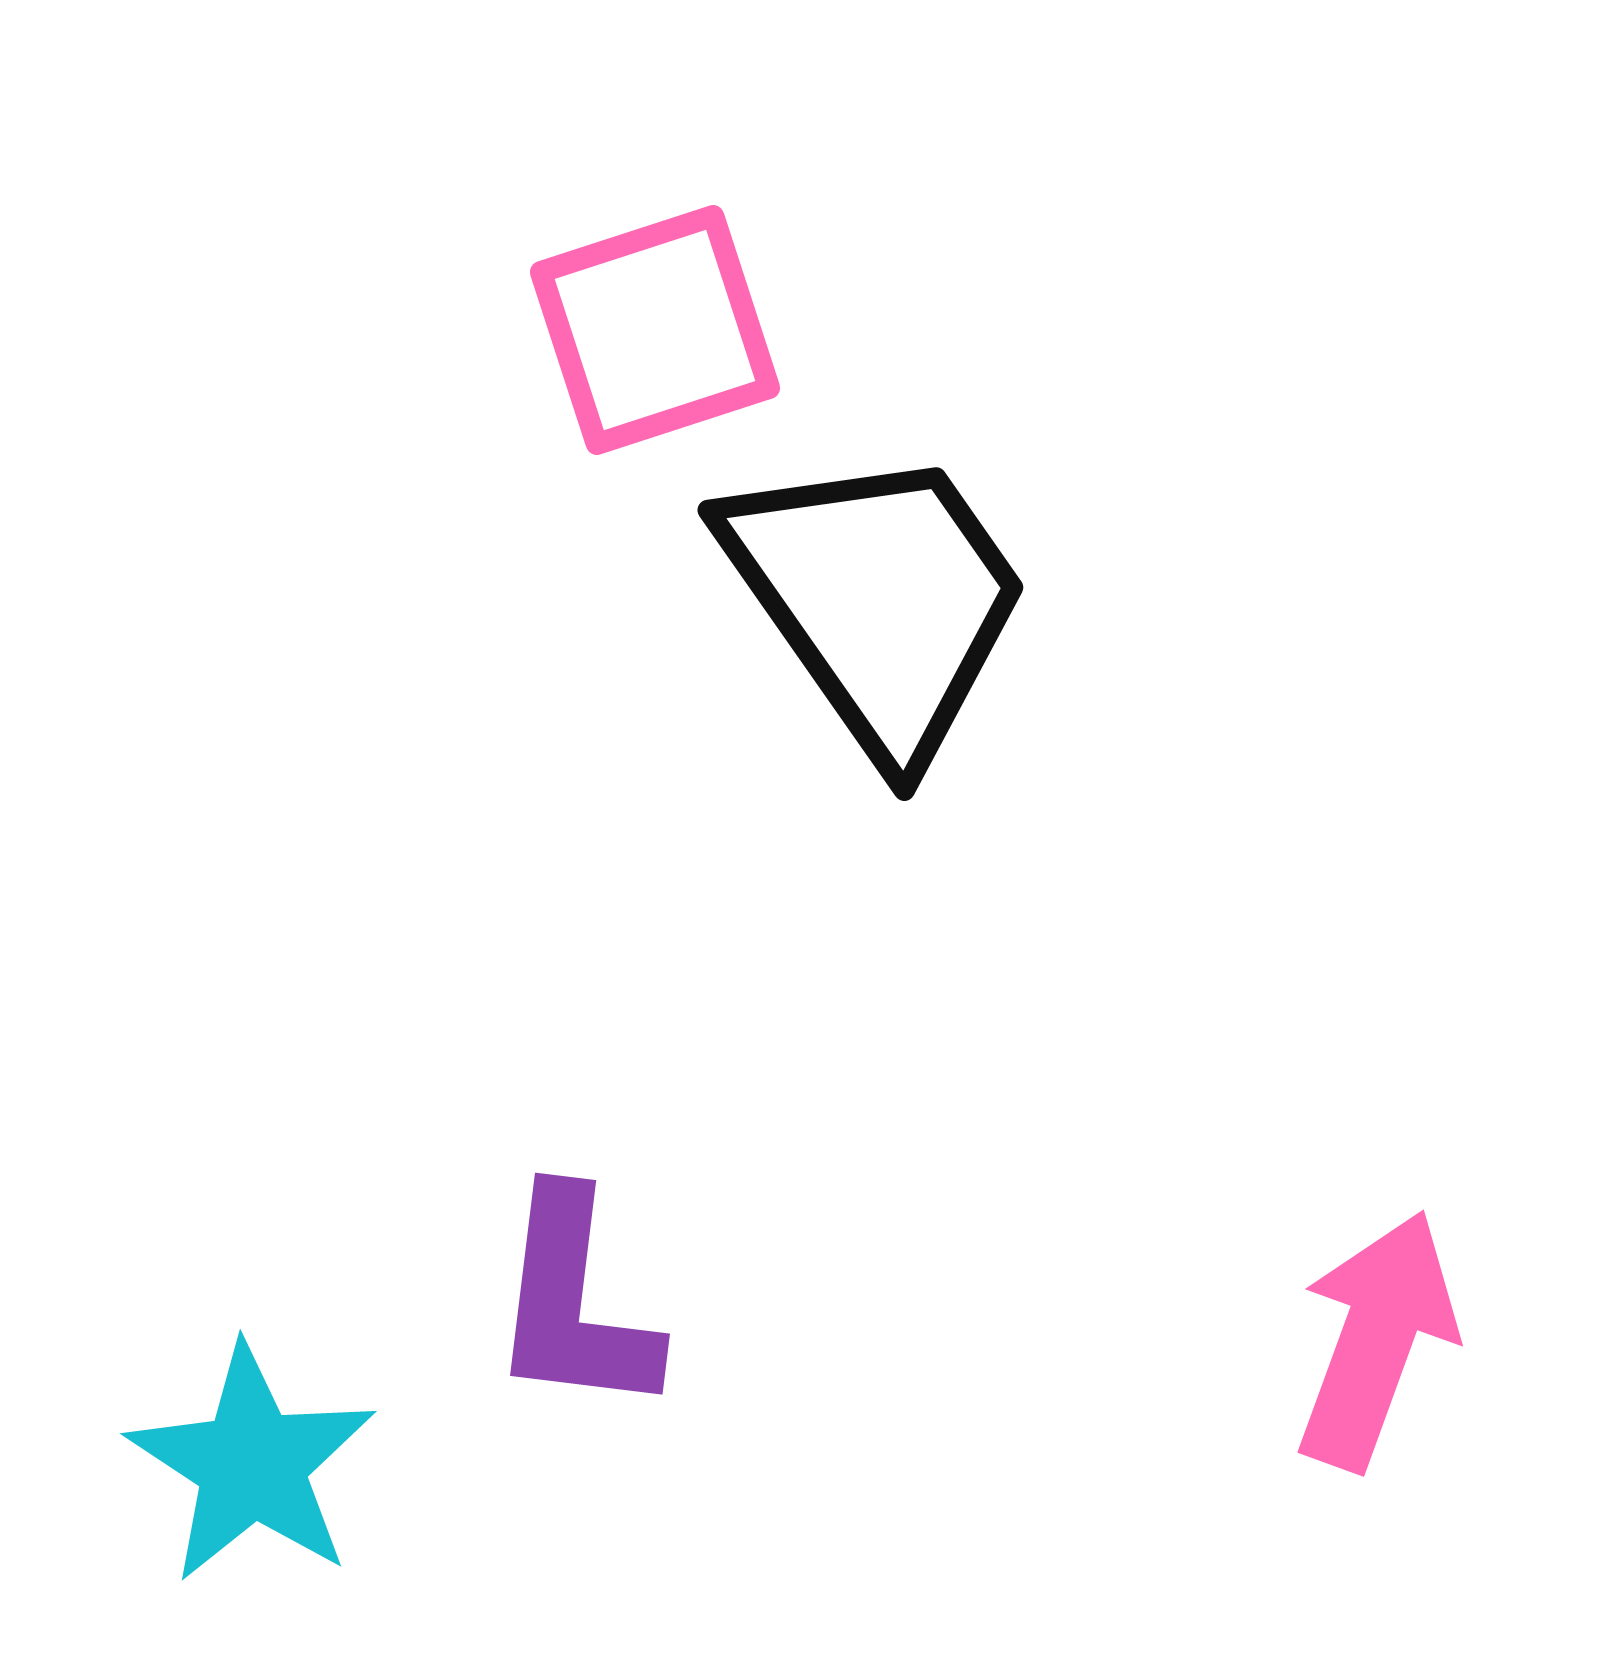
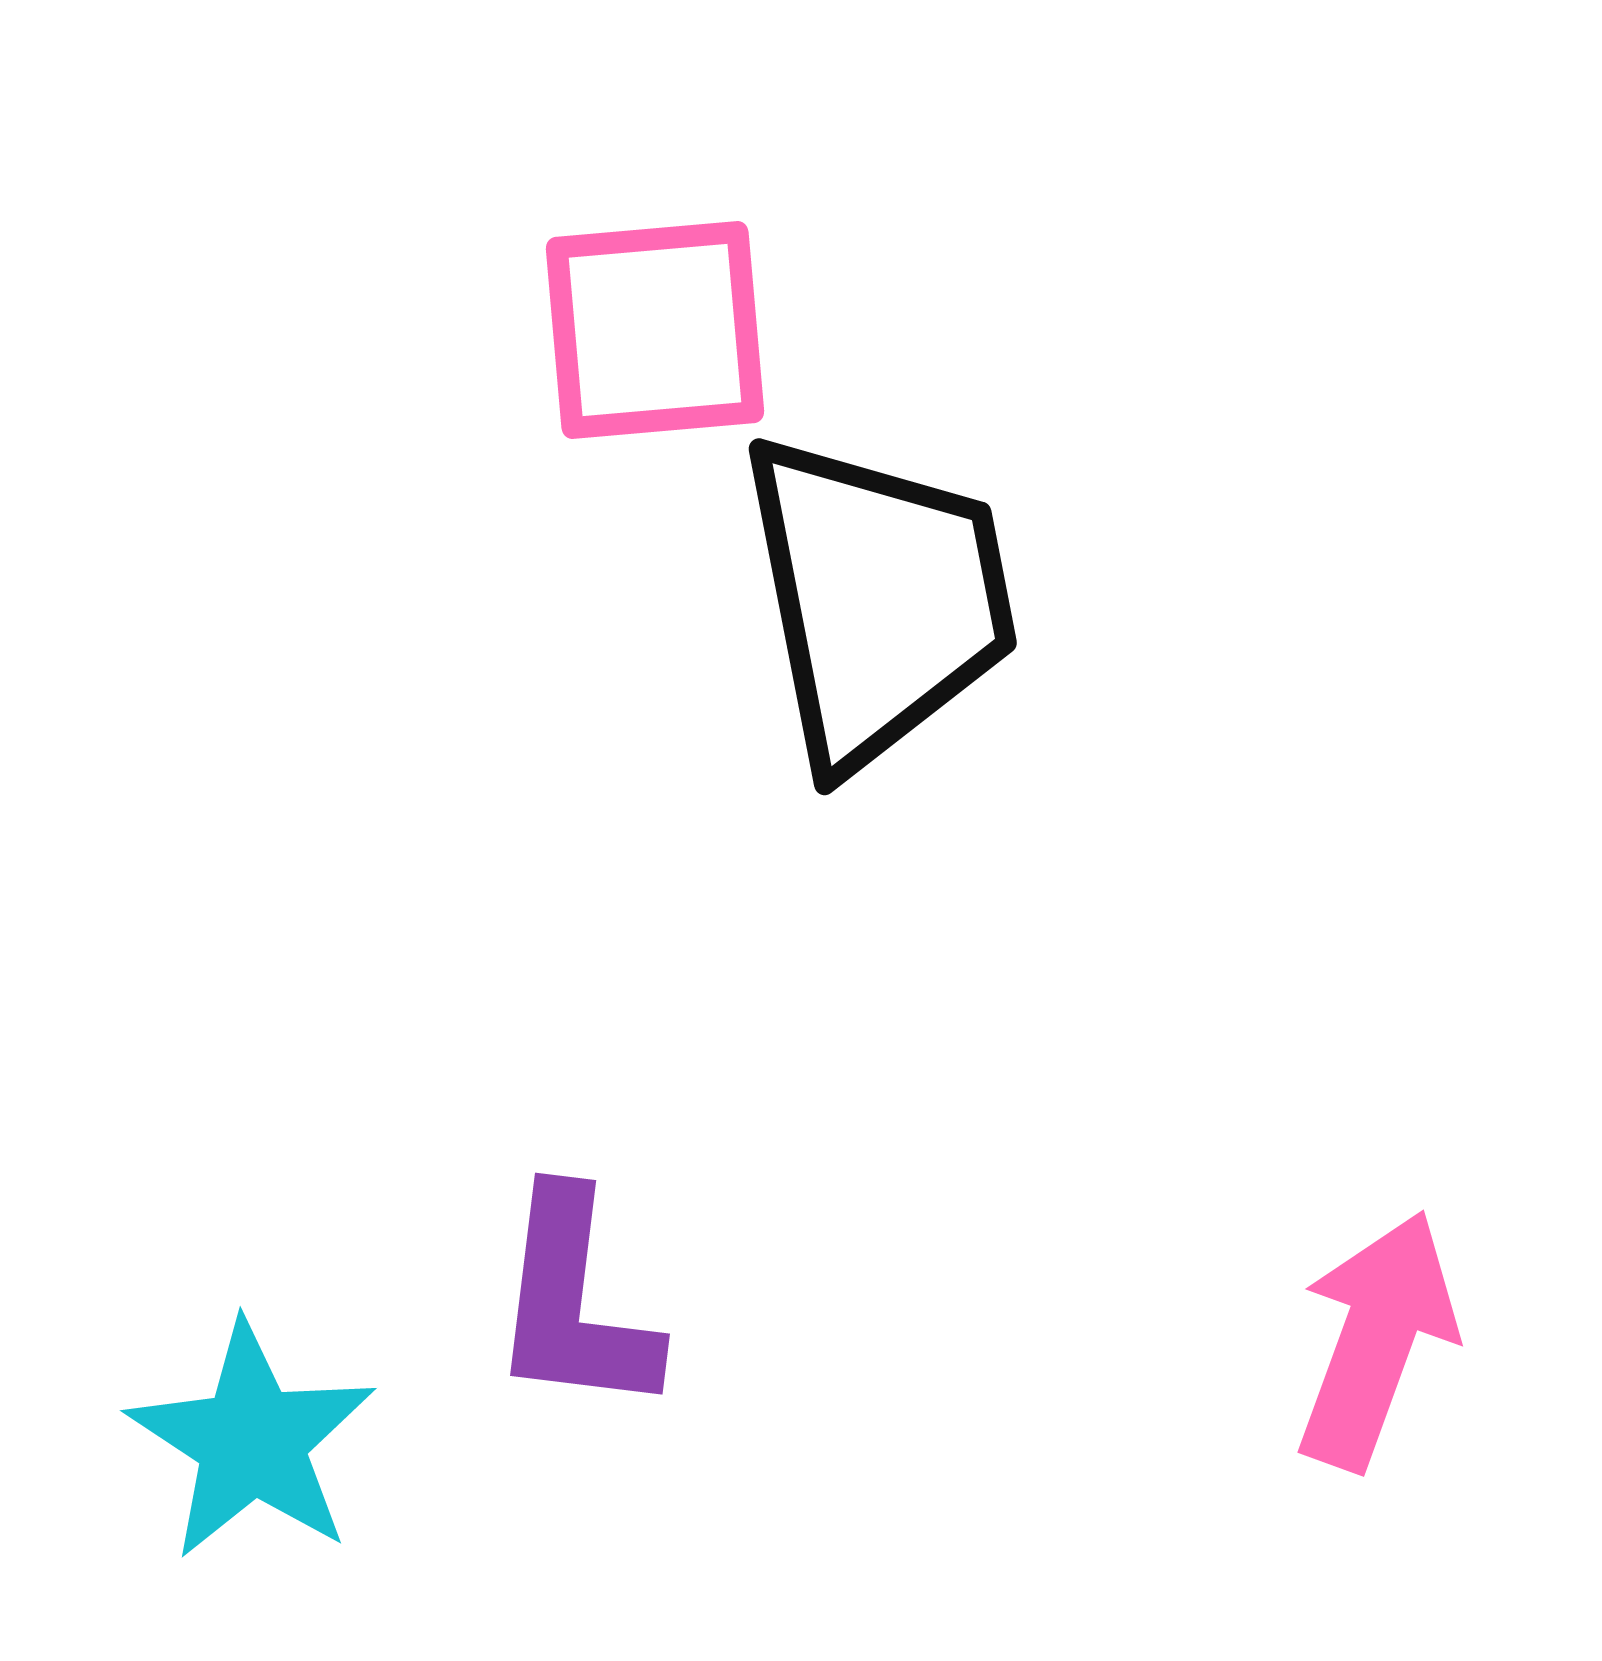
pink square: rotated 13 degrees clockwise
black trapezoid: rotated 24 degrees clockwise
cyan star: moved 23 px up
